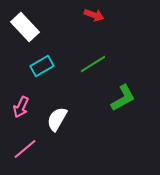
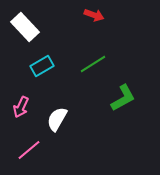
pink line: moved 4 px right, 1 px down
